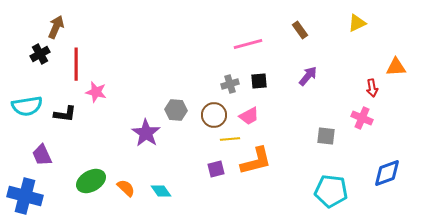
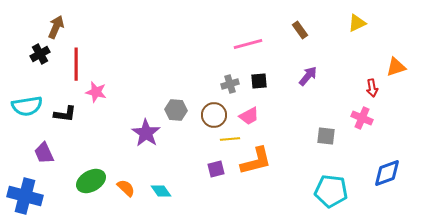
orange triangle: rotated 15 degrees counterclockwise
purple trapezoid: moved 2 px right, 2 px up
